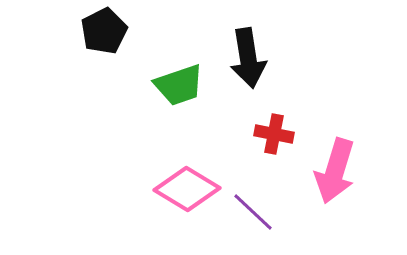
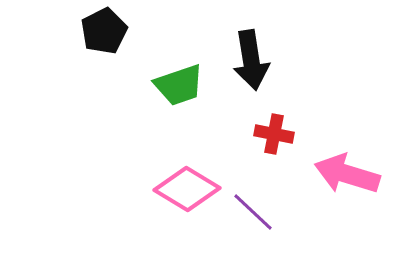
black arrow: moved 3 px right, 2 px down
pink arrow: moved 12 px right, 3 px down; rotated 90 degrees clockwise
